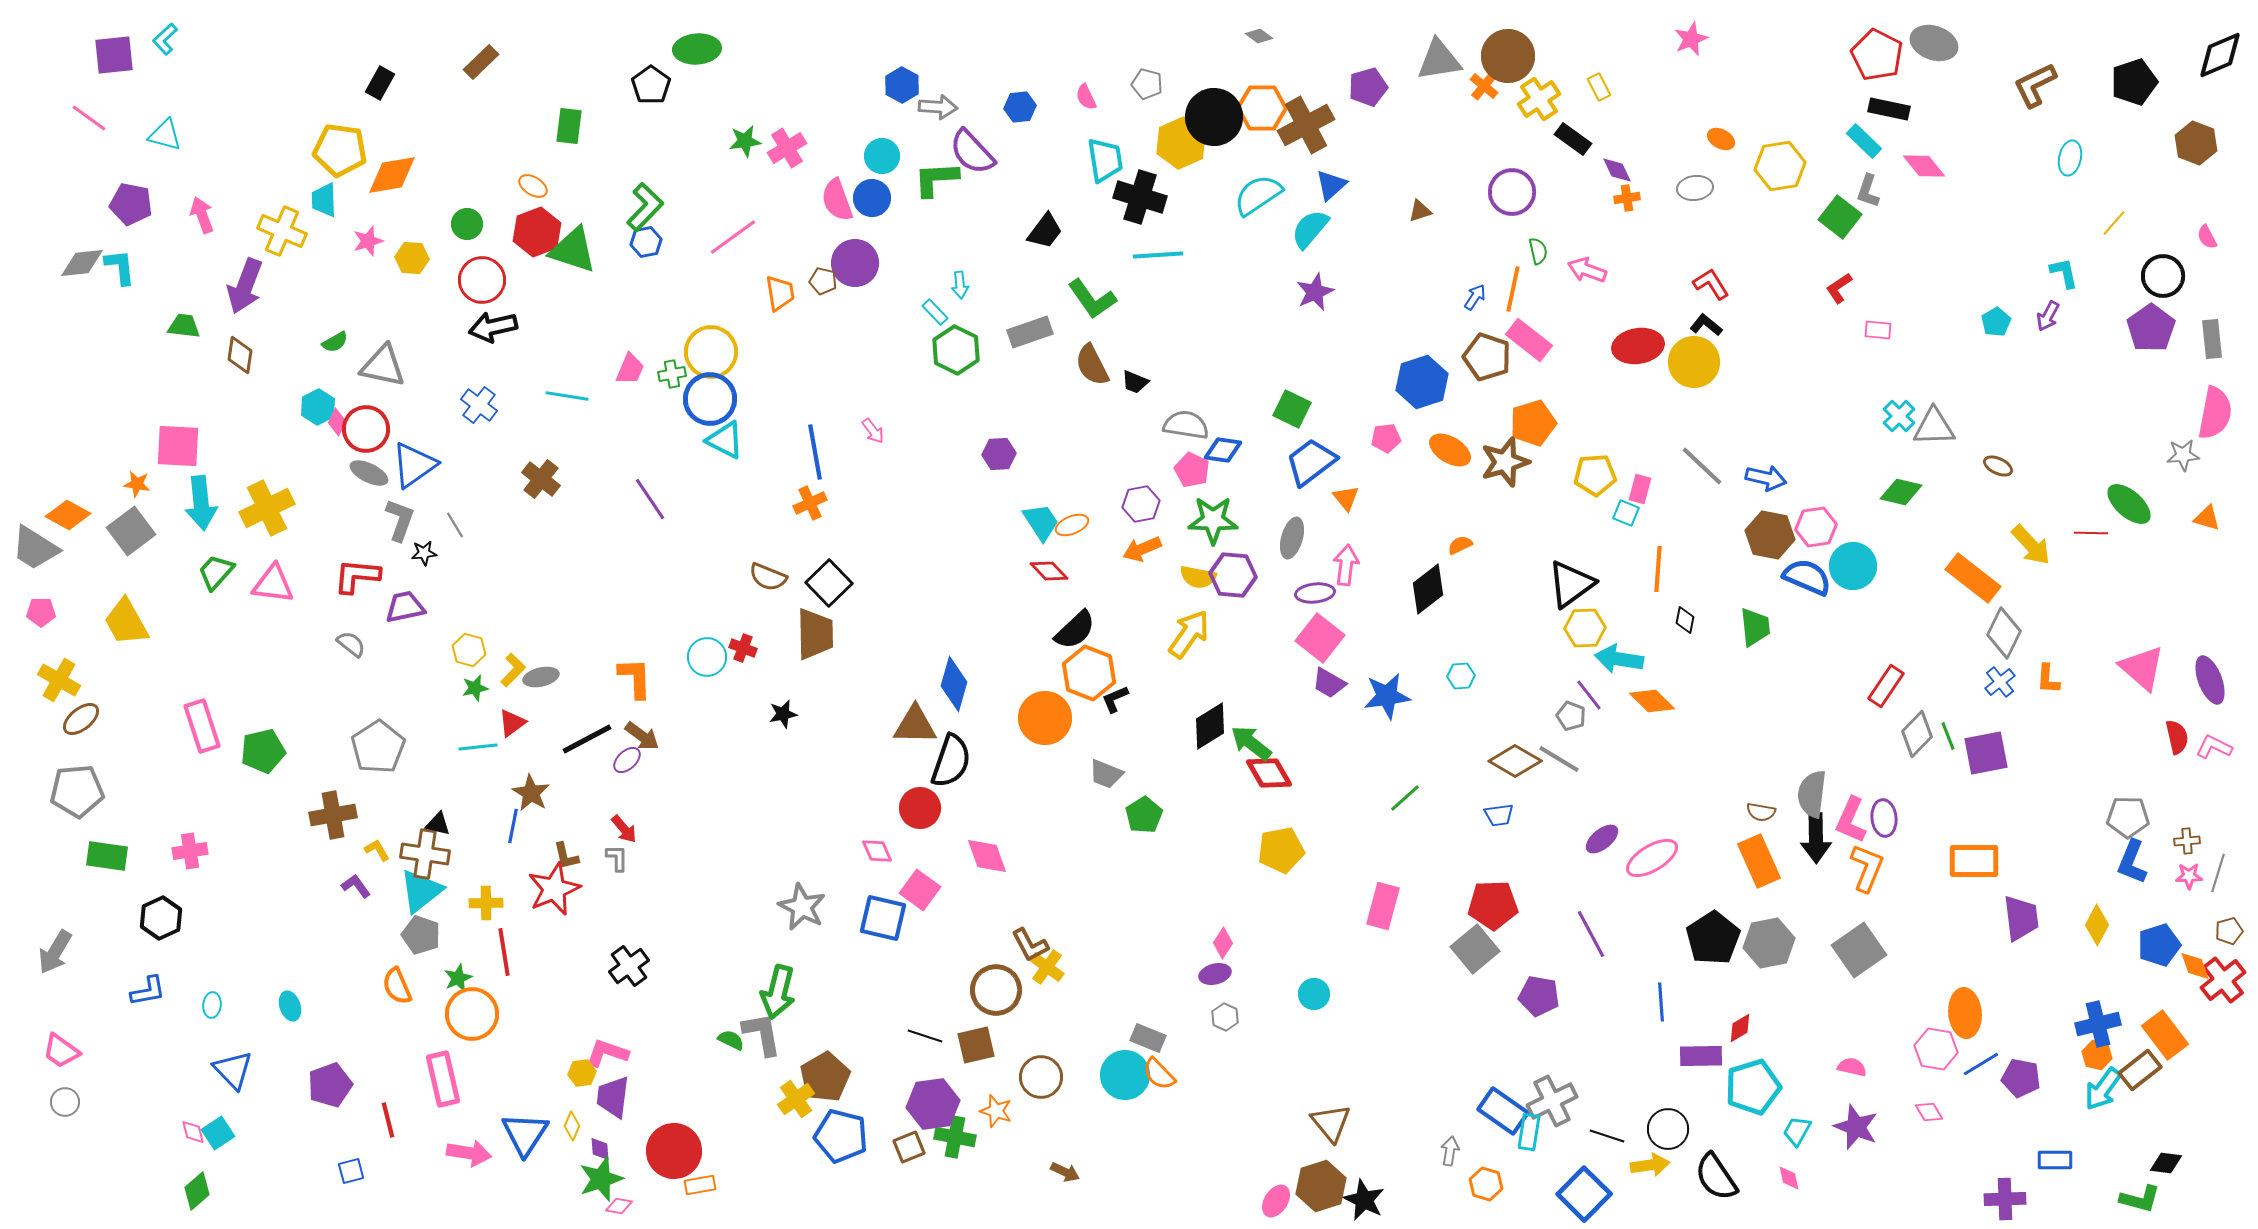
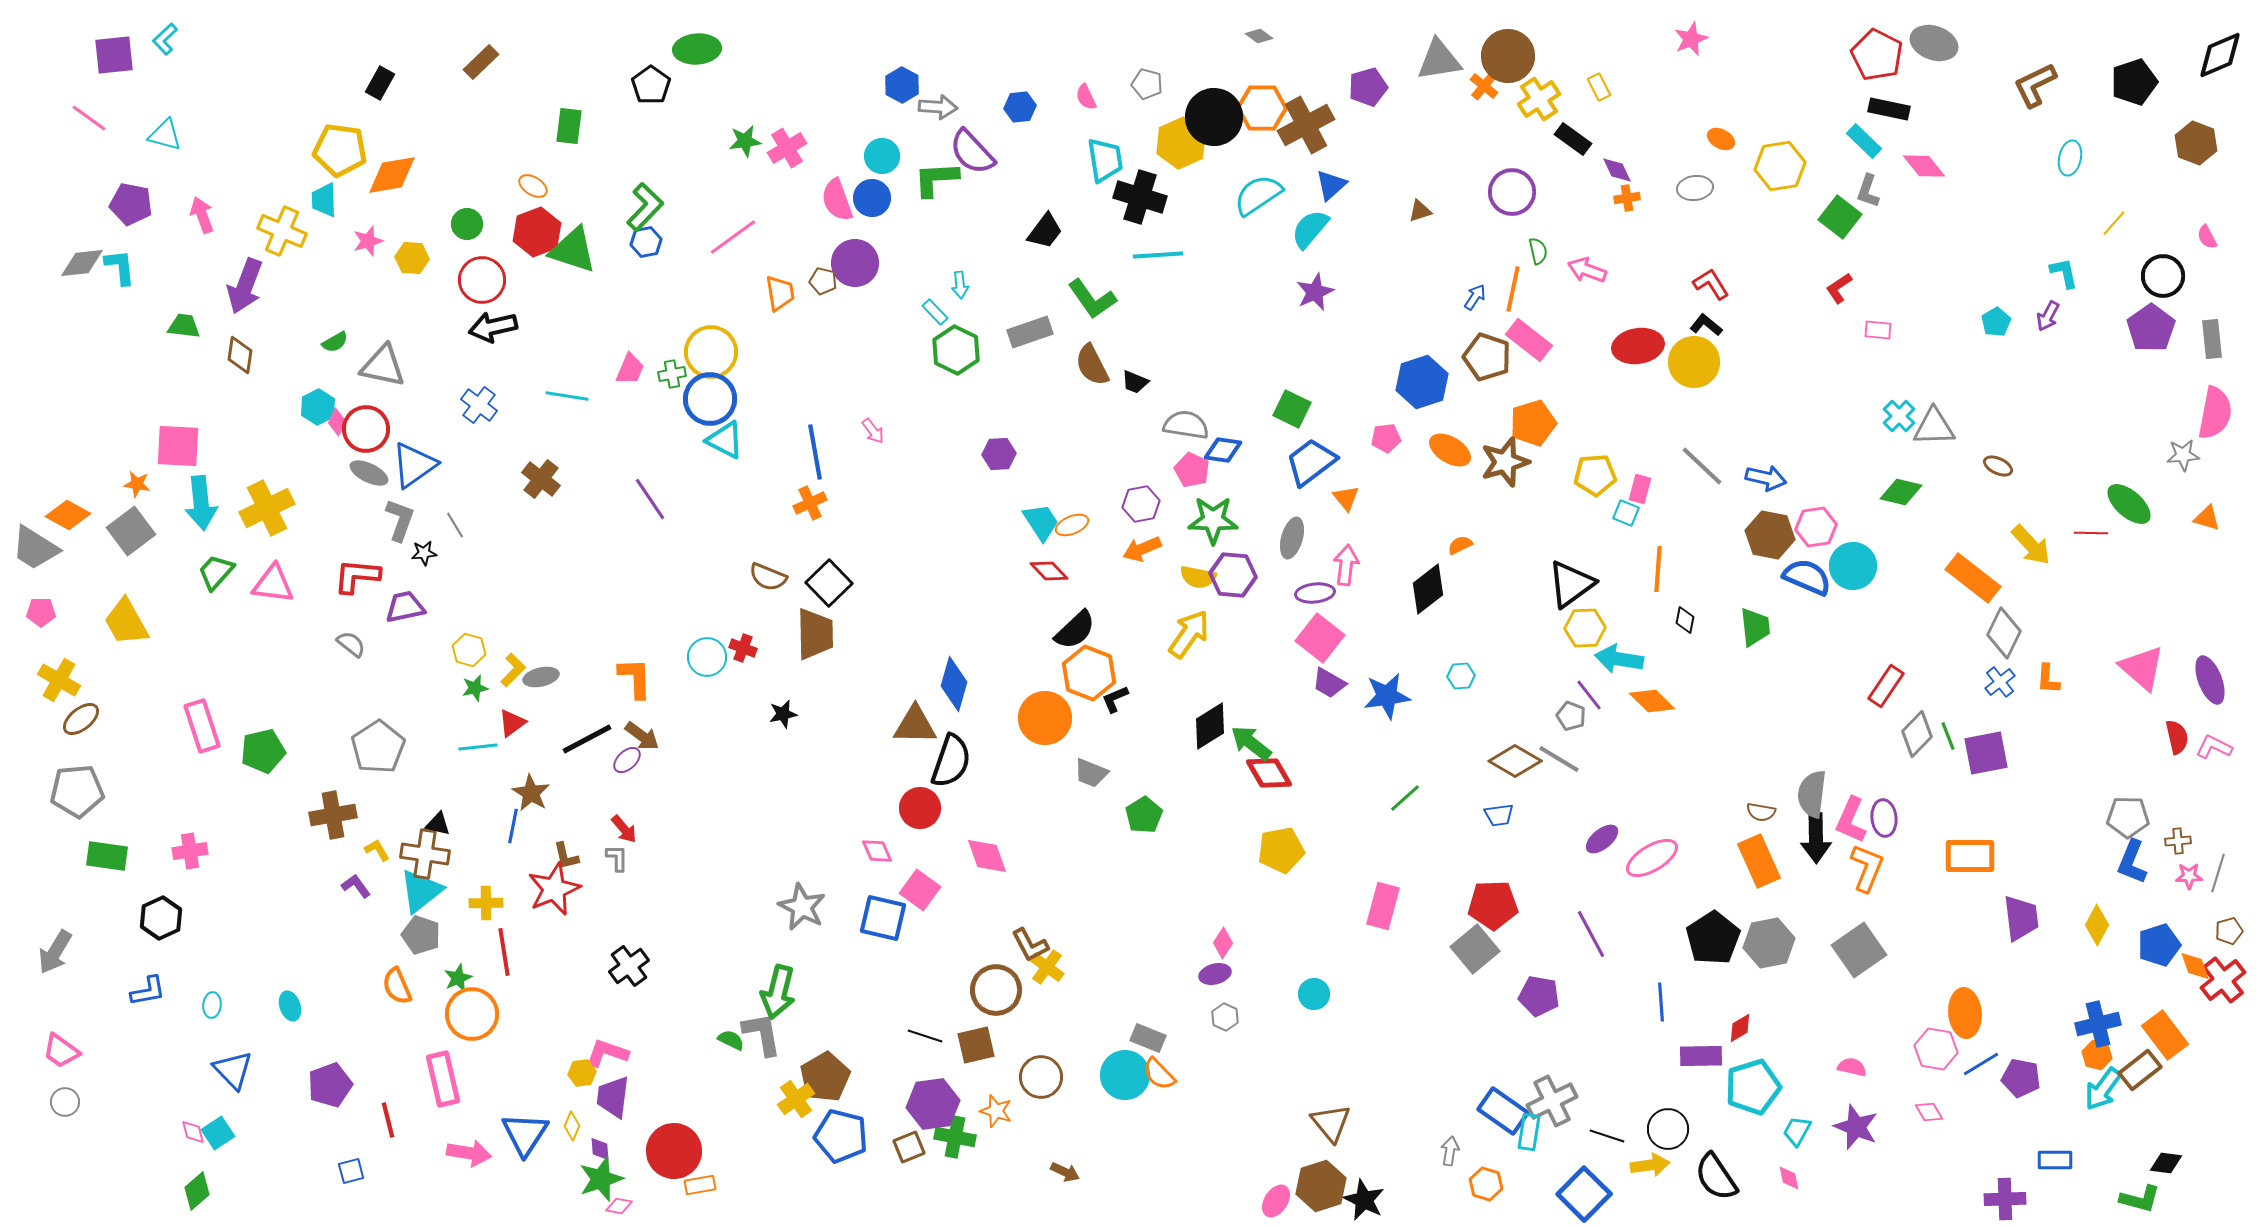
gray trapezoid at (1106, 774): moved 15 px left, 1 px up
brown cross at (2187, 841): moved 9 px left
orange rectangle at (1974, 861): moved 4 px left, 5 px up
